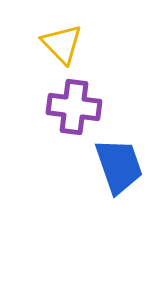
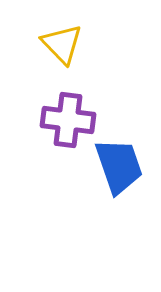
purple cross: moved 6 px left, 13 px down
